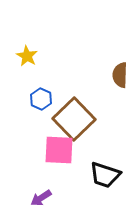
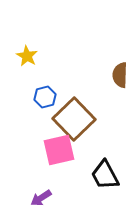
blue hexagon: moved 4 px right, 2 px up; rotated 20 degrees clockwise
pink square: rotated 16 degrees counterclockwise
black trapezoid: rotated 44 degrees clockwise
